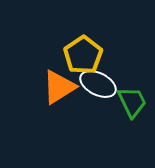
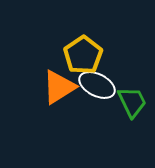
white ellipse: moved 1 px left, 1 px down
